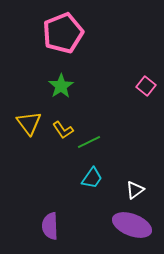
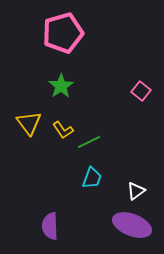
pink pentagon: rotated 6 degrees clockwise
pink square: moved 5 px left, 5 px down
cyan trapezoid: rotated 15 degrees counterclockwise
white triangle: moved 1 px right, 1 px down
